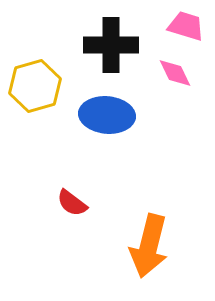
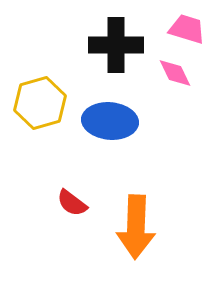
pink trapezoid: moved 1 px right, 3 px down
black cross: moved 5 px right
yellow hexagon: moved 5 px right, 17 px down
blue ellipse: moved 3 px right, 6 px down
orange arrow: moved 13 px left, 19 px up; rotated 12 degrees counterclockwise
